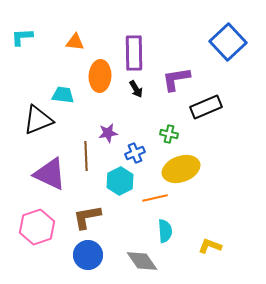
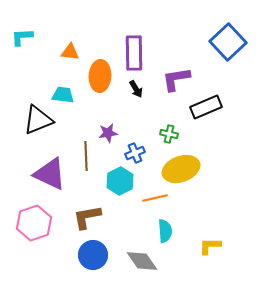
orange triangle: moved 5 px left, 10 px down
pink hexagon: moved 3 px left, 4 px up
yellow L-shape: rotated 20 degrees counterclockwise
blue circle: moved 5 px right
